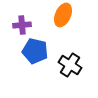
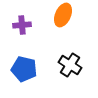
blue pentagon: moved 11 px left, 18 px down
